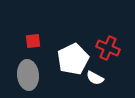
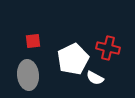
red cross: rotated 10 degrees counterclockwise
